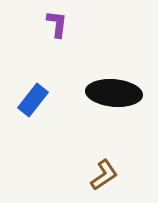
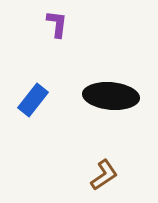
black ellipse: moved 3 px left, 3 px down
